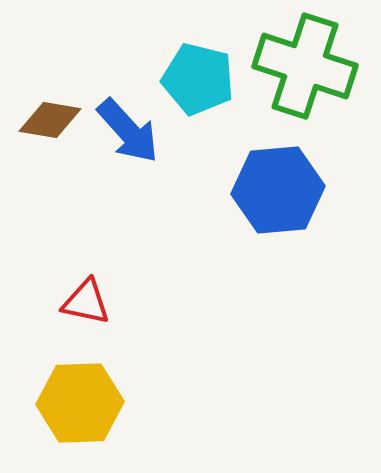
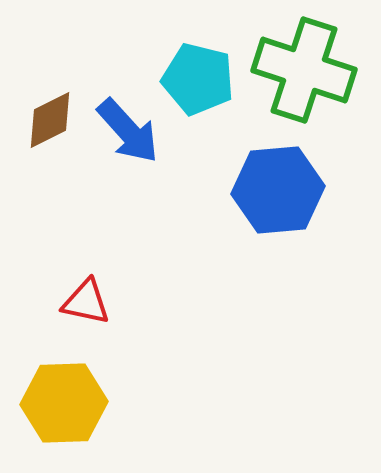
green cross: moved 1 px left, 4 px down
brown diamond: rotated 36 degrees counterclockwise
yellow hexagon: moved 16 px left
